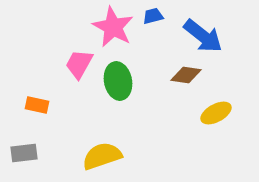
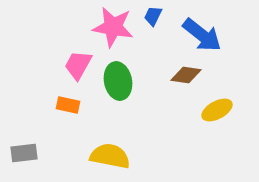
blue trapezoid: rotated 50 degrees counterclockwise
pink star: rotated 18 degrees counterclockwise
blue arrow: moved 1 px left, 1 px up
pink trapezoid: moved 1 px left, 1 px down
orange rectangle: moved 31 px right
yellow ellipse: moved 1 px right, 3 px up
yellow semicircle: moved 8 px right; rotated 30 degrees clockwise
